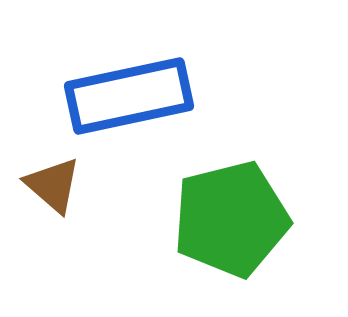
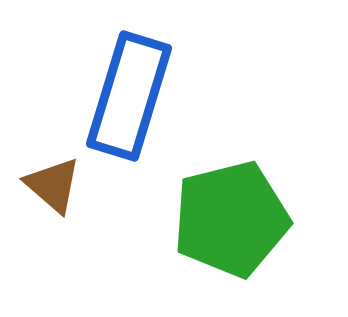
blue rectangle: rotated 61 degrees counterclockwise
